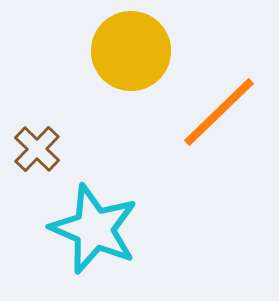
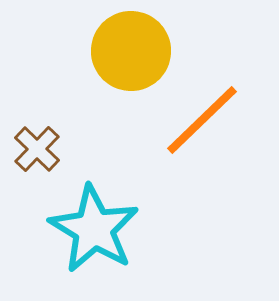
orange line: moved 17 px left, 8 px down
cyan star: rotated 8 degrees clockwise
